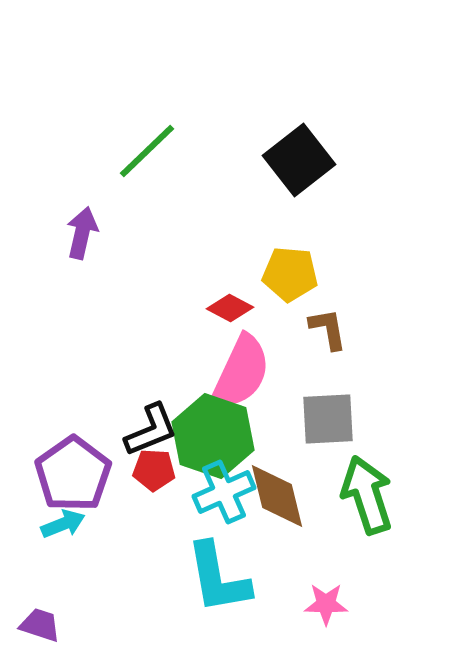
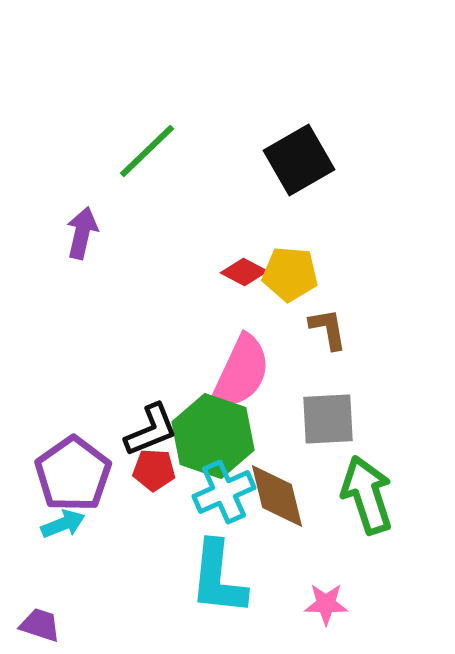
black square: rotated 8 degrees clockwise
red diamond: moved 14 px right, 36 px up
cyan L-shape: rotated 16 degrees clockwise
